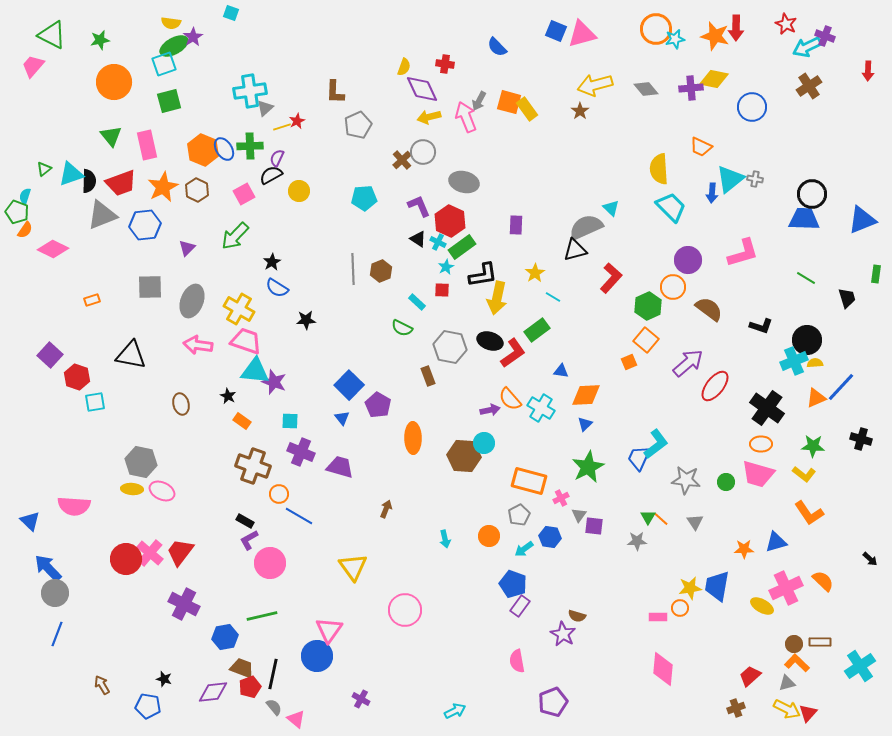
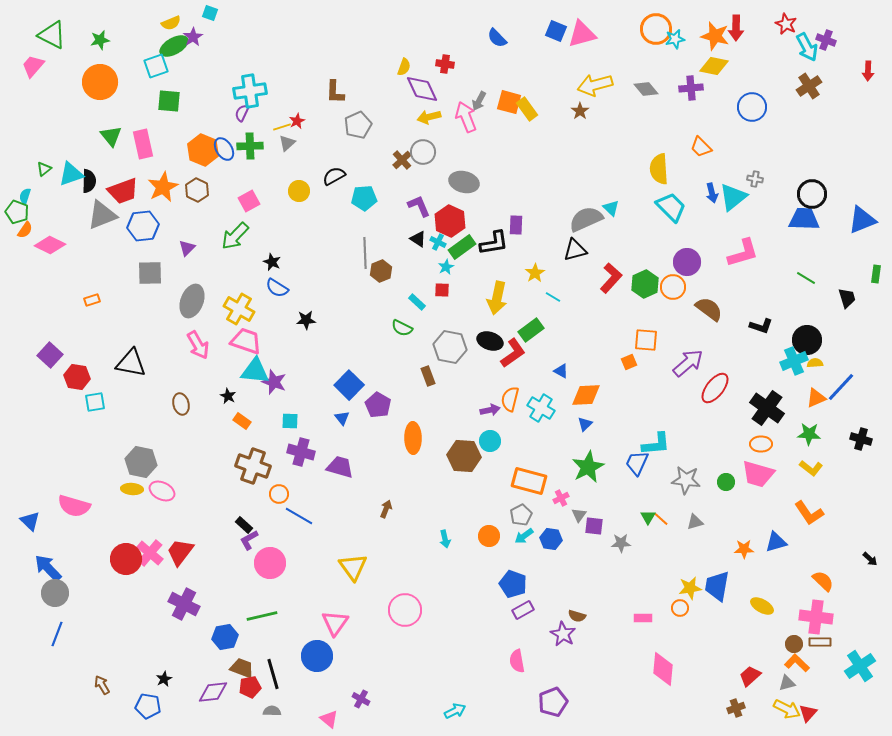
cyan square at (231, 13): moved 21 px left
yellow semicircle at (171, 23): rotated 30 degrees counterclockwise
purple cross at (825, 36): moved 1 px right, 4 px down
blue semicircle at (497, 47): moved 9 px up
cyan arrow at (807, 47): rotated 92 degrees counterclockwise
cyan square at (164, 64): moved 8 px left, 2 px down
yellow diamond at (714, 79): moved 13 px up
orange circle at (114, 82): moved 14 px left
green square at (169, 101): rotated 20 degrees clockwise
gray triangle at (265, 108): moved 22 px right, 35 px down
pink rectangle at (147, 145): moved 4 px left, 1 px up
orange trapezoid at (701, 147): rotated 20 degrees clockwise
purple semicircle at (277, 158): moved 35 px left, 45 px up
black semicircle at (271, 175): moved 63 px right, 1 px down
cyan triangle at (730, 179): moved 3 px right, 18 px down
red trapezoid at (121, 183): moved 2 px right, 8 px down
blue arrow at (712, 193): rotated 18 degrees counterclockwise
pink square at (244, 194): moved 5 px right, 7 px down
blue hexagon at (145, 225): moved 2 px left, 1 px down
gray semicircle at (586, 227): moved 8 px up
pink diamond at (53, 249): moved 3 px left, 4 px up
purple circle at (688, 260): moved 1 px left, 2 px down
black star at (272, 262): rotated 18 degrees counterclockwise
gray line at (353, 269): moved 12 px right, 16 px up
black L-shape at (483, 275): moved 11 px right, 32 px up
gray square at (150, 287): moved 14 px up
green hexagon at (648, 306): moved 3 px left, 22 px up
green rectangle at (537, 330): moved 6 px left
orange square at (646, 340): rotated 35 degrees counterclockwise
pink arrow at (198, 345): rotated 128 degrees counterclockwise
black triangle at (131, 355): moved 8 px down
blue triangle at (561, 371): rotated 21 degrees clockwise
red hexagon at (77, 377): rotated 10 degrees counterclockwise
red ellipse at (715, 386): moved 2 px down
orange semicircle at (510, 399): rotated 55 degrees clockwise
cyan circle at (484, 443): moved 6 px right, 2 px up
cyan L-shape at (656, 444): rotated 32 degrees clockwise
green star at (813, 446): moved 4 px left, 12 px up
purple cross at (301, 452): rotated 8 degrees counterclockwise
blue trapezoid at (639, 458): moved 2 px left, 5 px down
yellow L-shape at (804, 474): moved 7 px right, 6 px up
pink semicircle at (74, 506): rotated 12 degrees clockwise
gray pentagon at (519, 515): moved 2 px right
black rectangle at (245, 521): moved 1 px left, 4 px down; rotated 12 degrees clockwise
gray triangle at (695, 522): rotated 48 degrees clockwise
blue hexagon at (550, 537): moved 1 px right, 2 px down
gray star at (637, 541): moved 16 px left, 2 px down
cyan arrow at (524, 549): moved 13 px up
pink cross at (786, 588): moved 30 px right, 29 px down; rotated 32 degrees clockwise
purple rectangle at (520, 606): moved 3 px right, 4 px down; rotated 25 degrees clockwise
pink rectangle at (658, 617): moved 15 px left, 1 px down
pink triangle at (329, 630): moved 6 px right, 7 px up
black line at (273, 674): rotated 28 degrees counterclockwise
black star at (164, 679): rotated 28 degrees clockwise
red pentagon at (250, 687): rotated 10 degrees clockwise
gray semicircle at (274, 707): moved 2 px left, 4 px down; rotated 48 degrees counterclockwise
pink triangle at (296, 719): moved 33 px right
